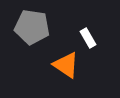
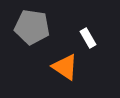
orange triangle: moved 1 px left, 2 px down
